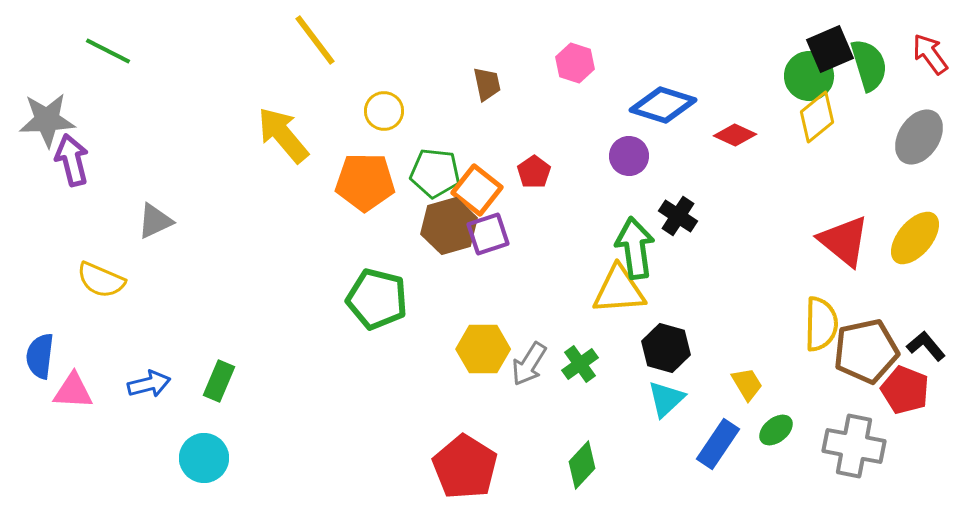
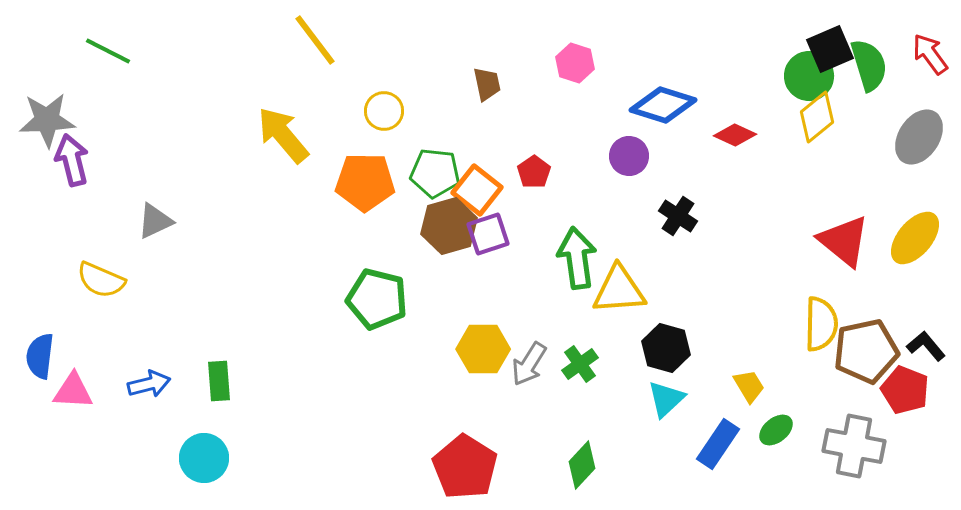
green arrow at (635, 248): moved 58 px left, 10 px down
green rectangle at (219, 381): rotated 27 degrees counterclockwise
yellow trapezoid at (747, 384): moved 2 px right, 2 px down
